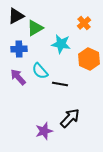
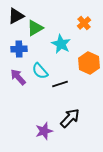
cyan star: rotated 18 degrees clockwise
orange hexagon: moved 4 px down
black line: rotated 28 degrees counterclockwise
